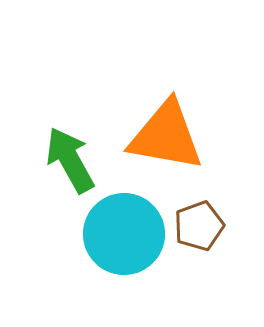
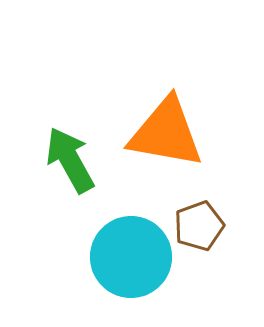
orange triangle: moved 3 px up
cyan circle: moved 7 px right, 23 px down
